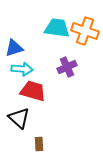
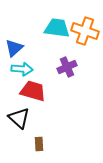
blue triangle: rotated 24 degrees counterclockwise
